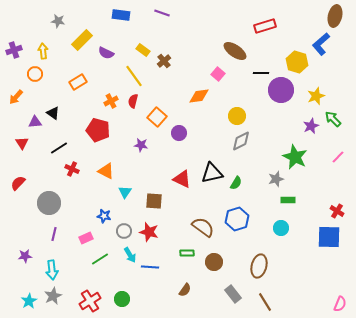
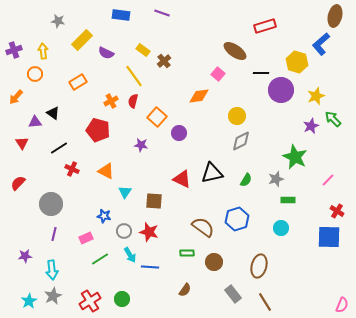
pink line at (338, 157): moved 10 px left, 23 px down
green semicircle at (236, 183): moved 10 px right, 3 px up
gray circle at (49, 203): moved 2 px right, 1 px down
pink semicircle at (340, 304): moved 2 px right, 1 px down
